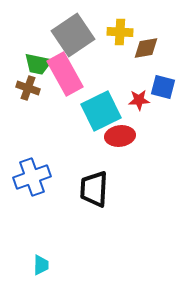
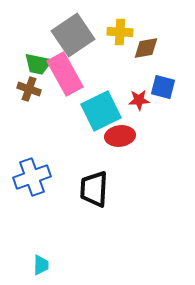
brown cross: moved 1 px right, 1 px down
